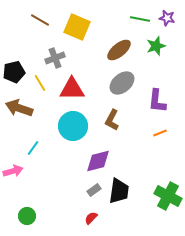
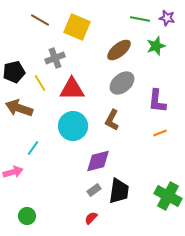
pink arrow: moved 1 px down
